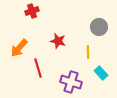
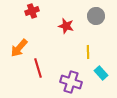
gray circle: moved 3 px left, 11 px up
red star: moved 8 px right, 15 px up
